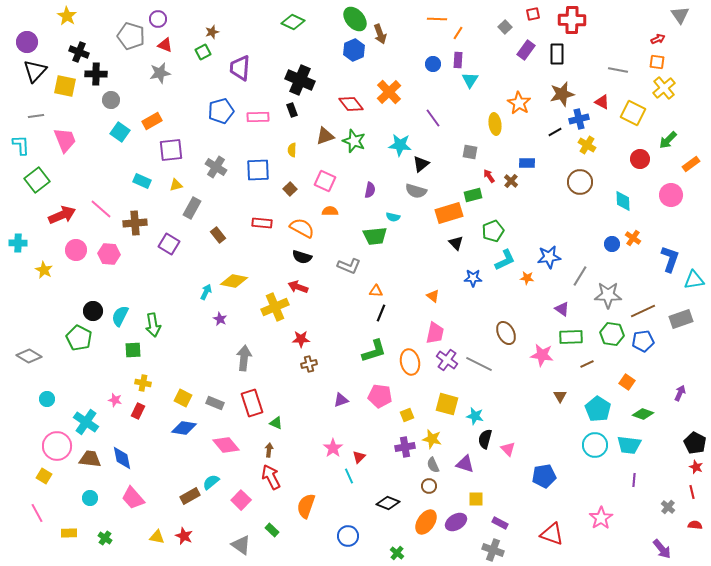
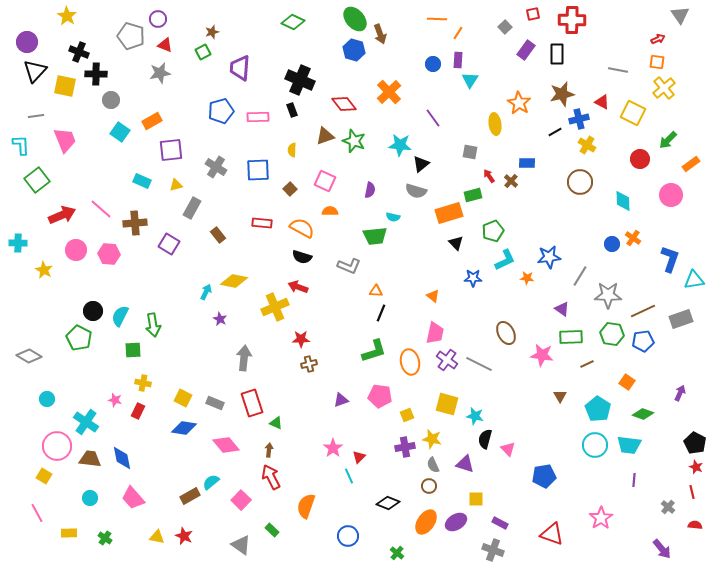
blue hexagon at (354, 50): rotated 20 degrees counterclockwise
red diamond at (351, 104): moved 7 px left
